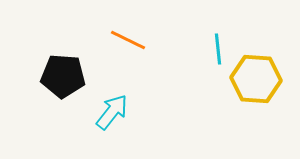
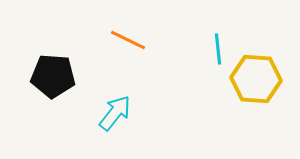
black pentagon: moved 10 px left
cyan arrow: moved 3 px right, 1 px down
